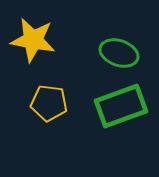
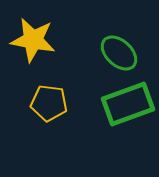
green ellipse: rotated 24 degrees clockwise
green rectangle: moved 7 px right, 2 px up
